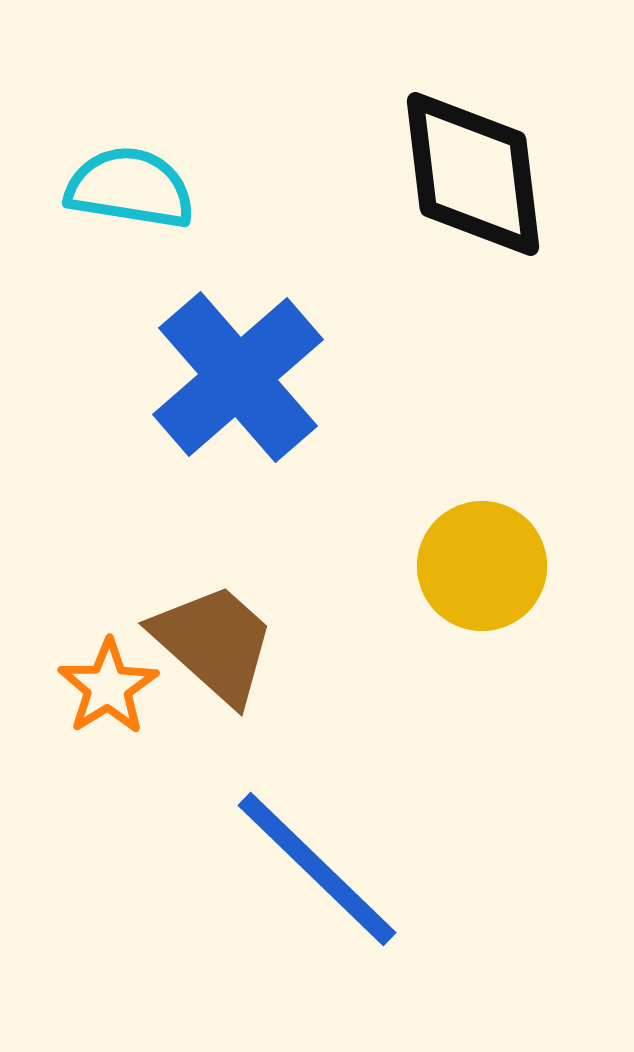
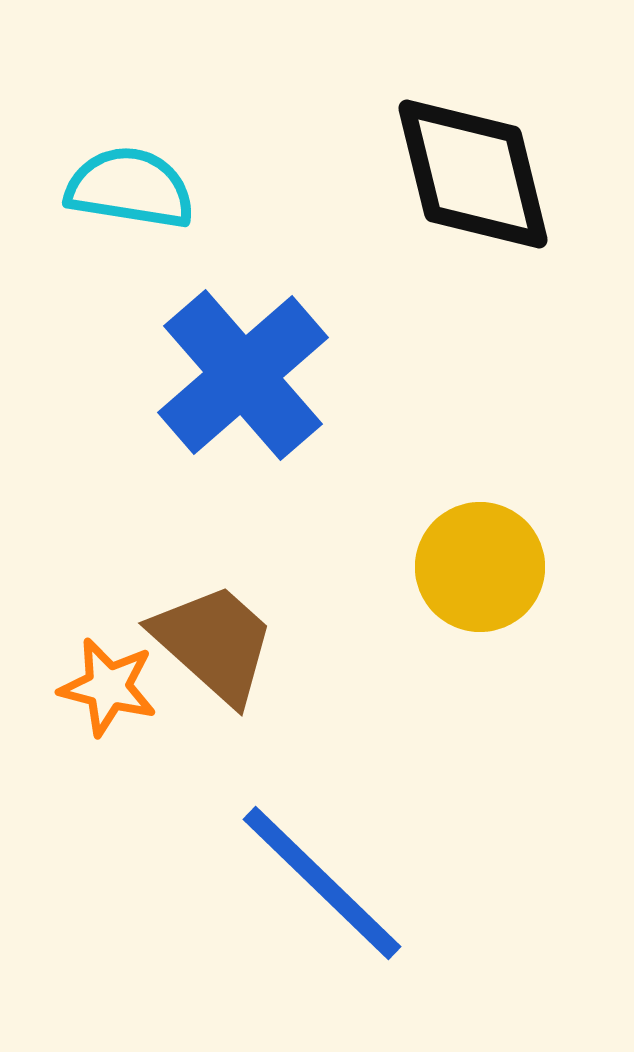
black diamond: rotated 7 degrees counterclockwise
blue cross: moved 5 px right, 2 px up
yellow circle: moved 2 px left, 1 px down
orange star: rotated 26 degrees counterclockwise
blue line: moved 5 px right, 14 px down
